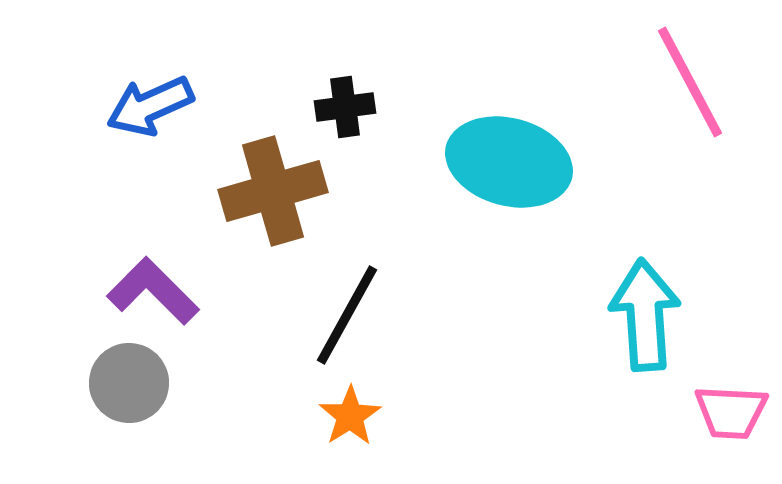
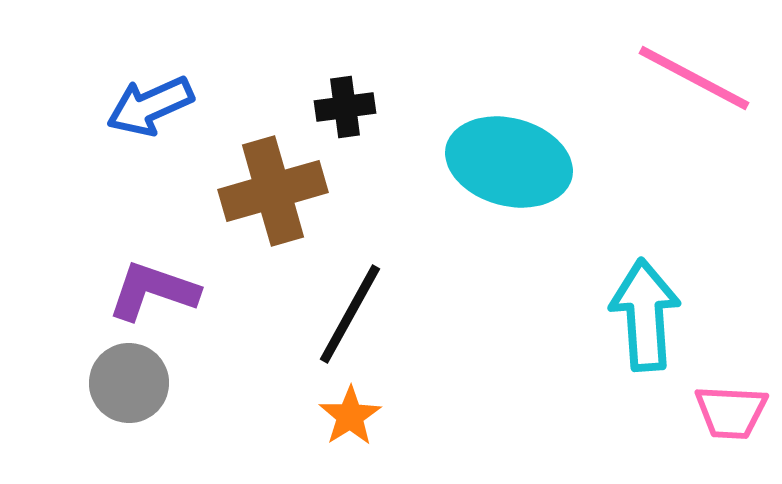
pink line: moved 4 px right, 4 px up; rotated 34 degrees counterclockwise
purple L-shape: rotated 26 degrees counterclockwise
black line: moved 3 px right, 1 px up
